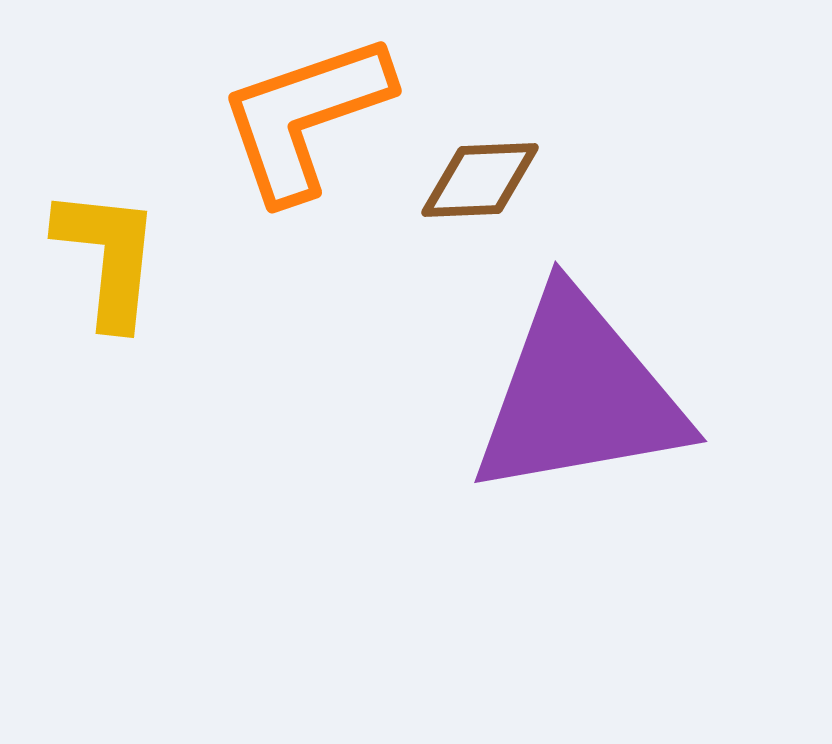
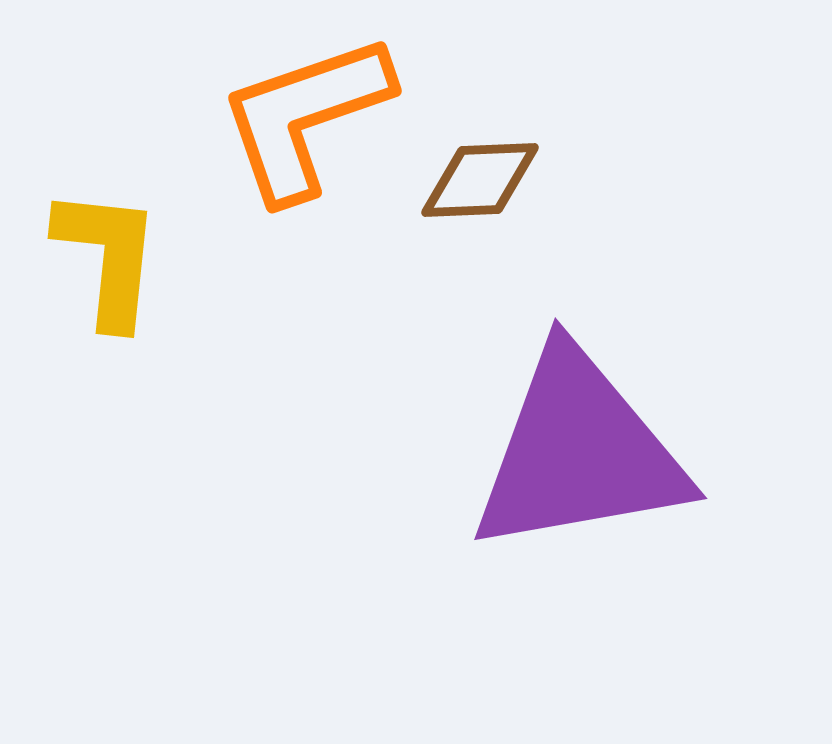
purple triangle: moved 57 px down
